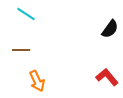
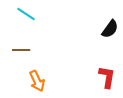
red L-shape: rotated 50 degrees clockwise
